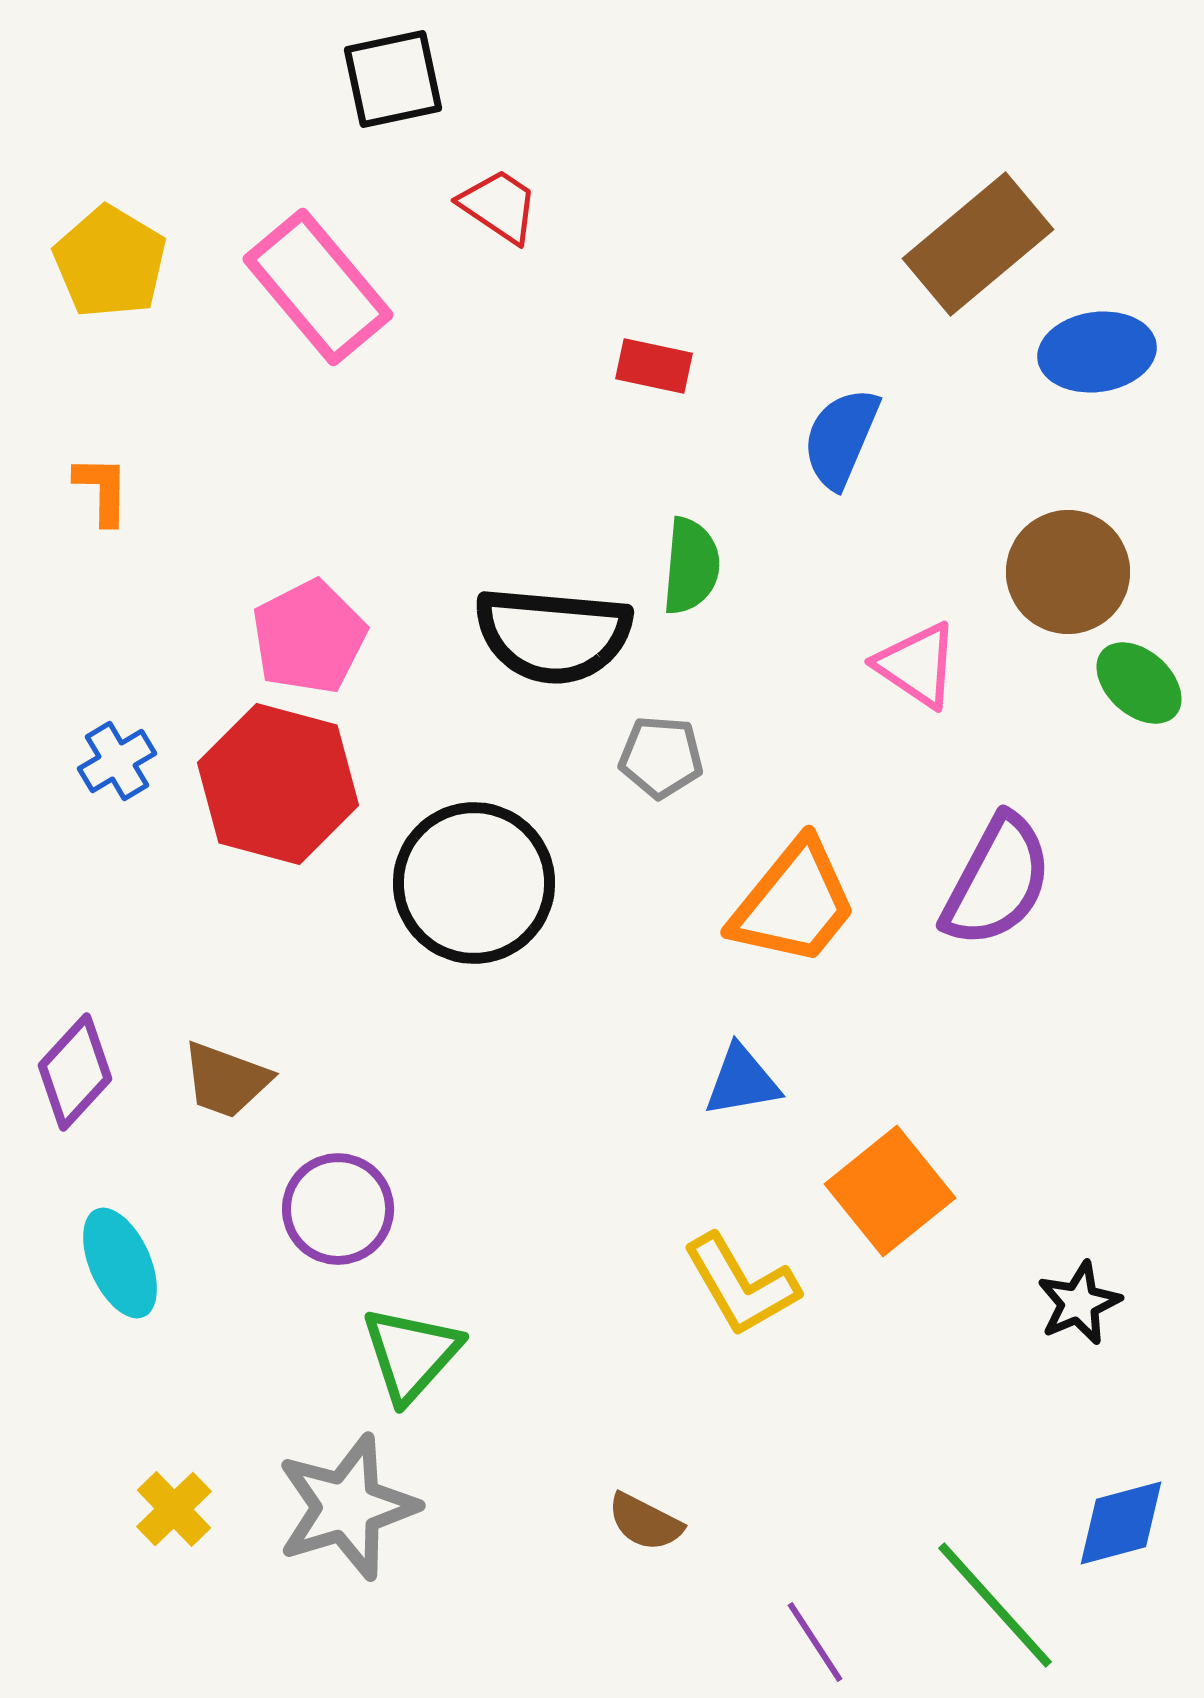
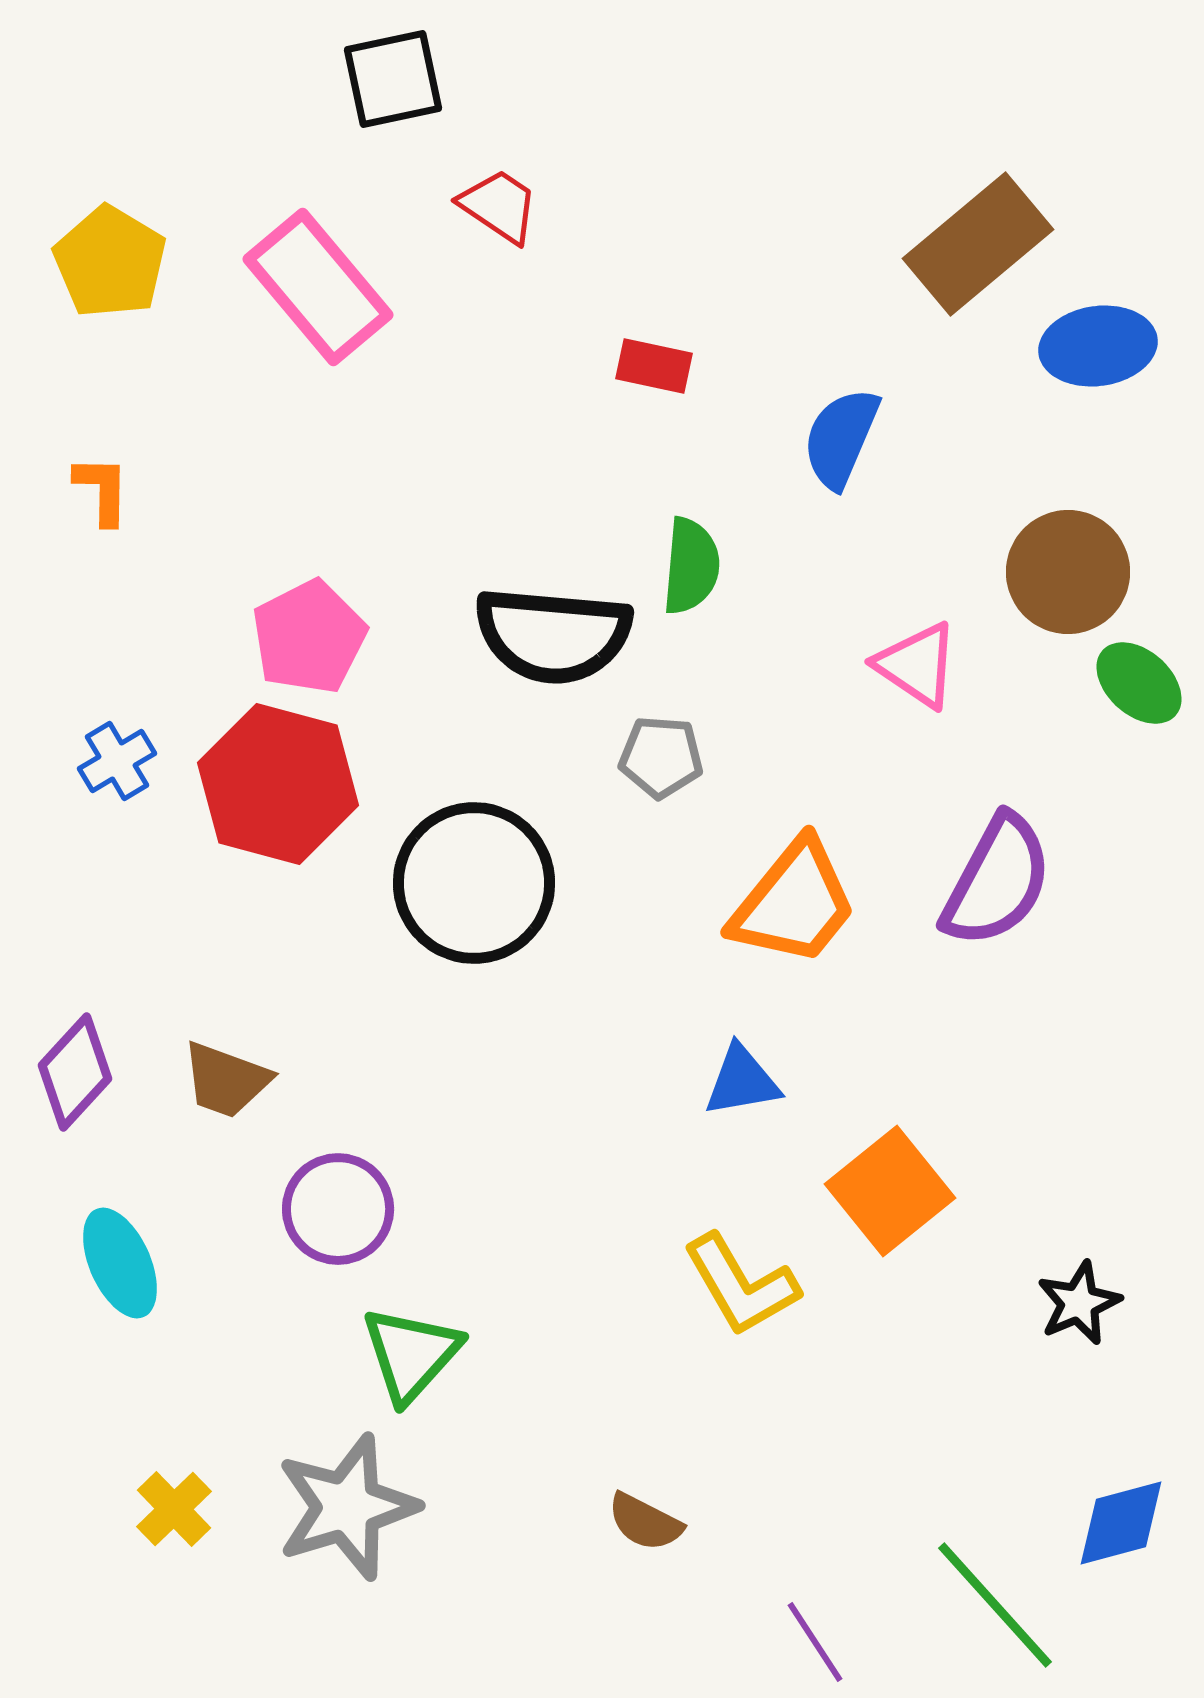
blue ellipse: moved 1 px right, 6 px up
